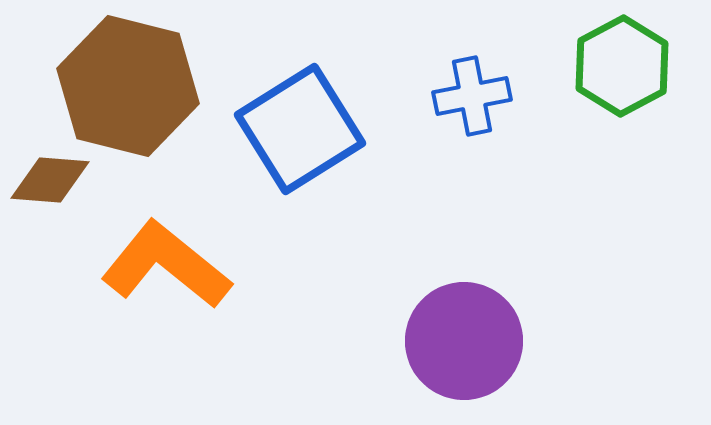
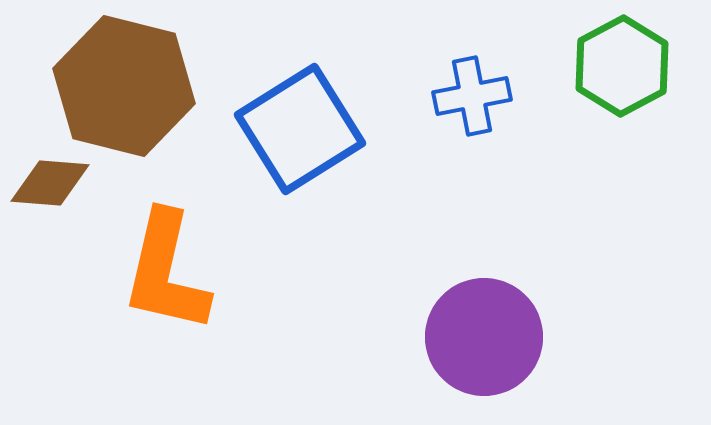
brown hexagon: moved 4 px left
brown diamond: moved 3 px down
orange L-shape: moved 7 px down; rotated 116 degrees counterclockwise
purple circle: moved 20 px right, 4 px up
